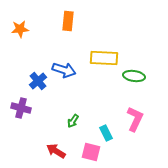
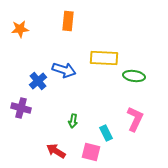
green arrow: rotated 24 degrees counterclockwise
